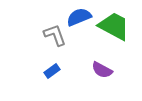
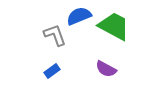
blue semicircle: moved 1 px up
purple semicircle: moved 4 px right, 1 px up
